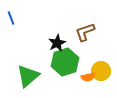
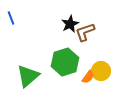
black star: moved 13 px right, 19 px up
orange semicircle: rotated 40 degrees counterclockwise
